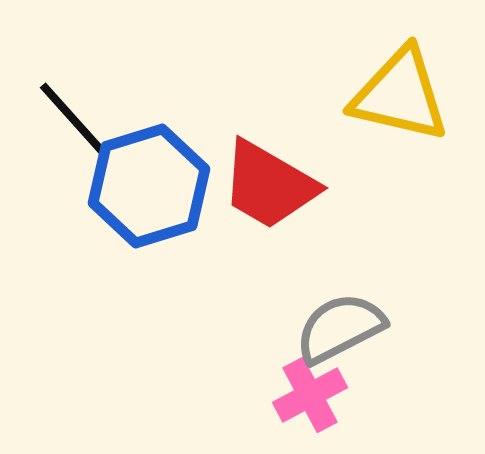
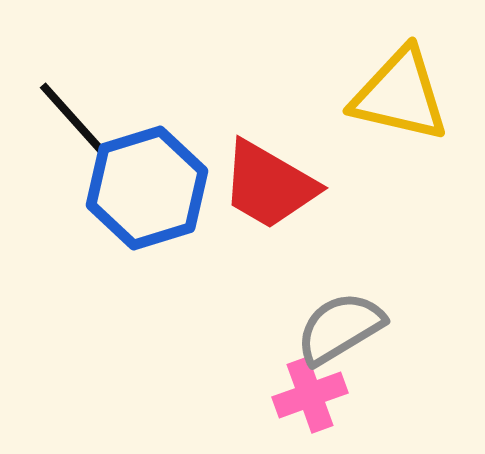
blue hexagon: moved 2 px left, 2 px down
gray semicircle: rotated 4 degrees counterclockwise
pink cross: rotated 8 degrees clockwise
